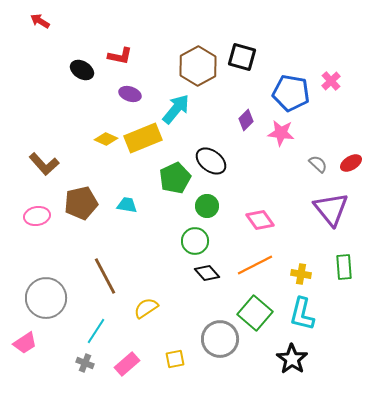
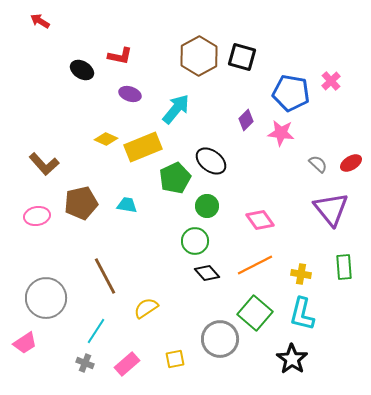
brown hexagon at (198, 66): moved 1 px right, 10 px up
yellow rectangle at (143, 138): moved 9 px down
